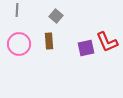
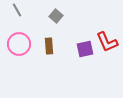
gray line: rotated 32 degrees counterclockwise
brown rectangle: moved 5 px down
purple square: moved 1 px left, 1 px down
